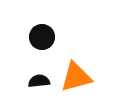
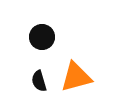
black semicircle: rotated 100 degrees counterclockwise
